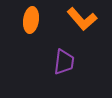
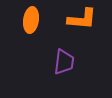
orange L-shape: rotated 44 degrees counterclockwise
